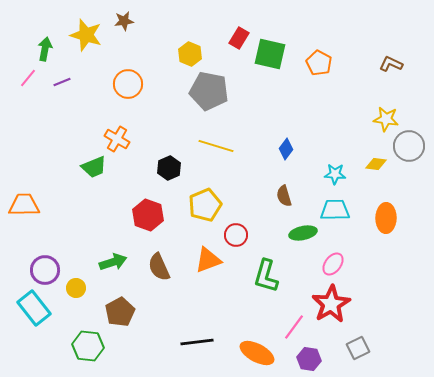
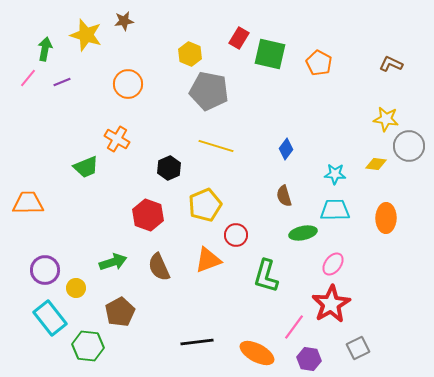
green trapezoid at (94, 167): moved 8 px left
orange trapezoid at (24, 205): moved 4 px right, 2 px up
cyan rectangle at (34, 308): moved 16 px right, 10 px down
